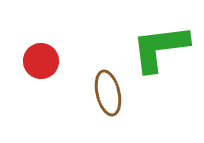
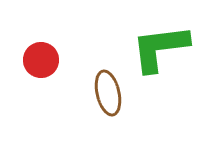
red circle: moved 1 px up
